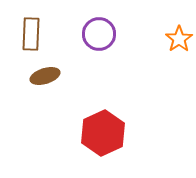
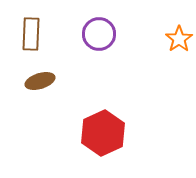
brown ellipse: moved 5 px left, 5 px down
